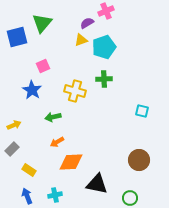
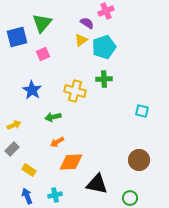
purple semicircle: rotated 64 degrees clockwise
yellow triangle: rotated 16 degrees counterclockwise
pink square: moved 12 px up
